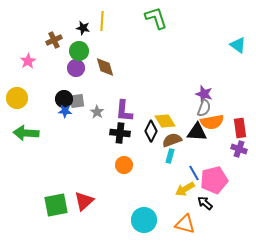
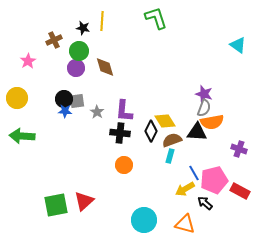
red rectangle: moved 63 px down; rotated 54 degrees counterclockwise
green arrow: moved 4 px left, 3 px down
